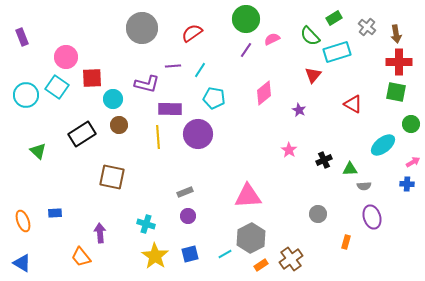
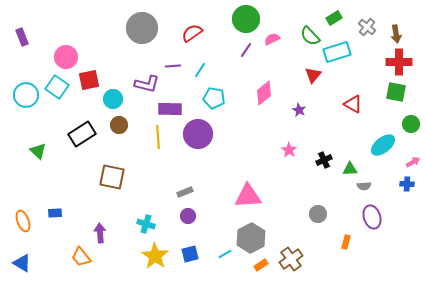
red square at (92, 78): moved 3 px left, 2 px down; rotated 10 degrees counterclockwise
